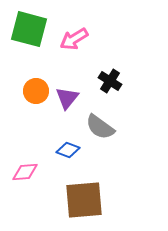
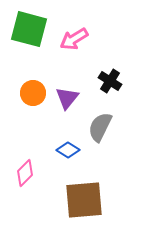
orange circle: moved 3 px left, 2 px down
gray semicircle: rotated 80 degrees clockwise
blue diamond: rotated 10 degrees clockwise
pink diamond: moved 1 px down; rotated 40 degrees counterclockwise
